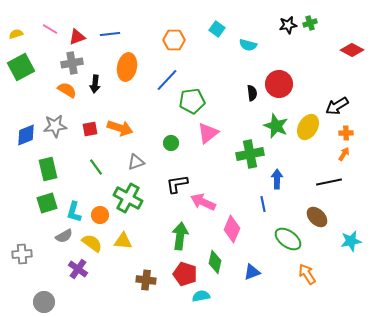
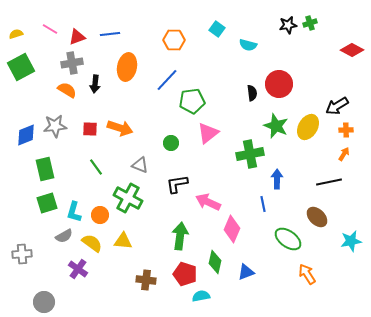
red square at (90, 129): rotated 14 degrees clockwise
orange cross at (346, 133): moved 3 px up
gray triangle at (136, 162): moved 4 px right, 3 px down; rotated 42 degrees clockwise
green rectangle at (48, 169): moved 3 px left
pink arrow at (203, 202): moved 5 px right
blue triangle at (252, 272): moved 6 px left
